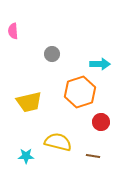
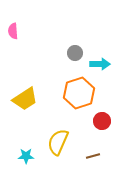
gray circle: moved 23 px right, 1 px up
orange hexagon: moved 1 px left, 1 px down
yellow trapezoid: moved 4 px left, 3 px up; rotated 20 degrees counterclockwise
red circle: moved 1 px right, 1 px up
yellow semicircle: rotated 80 degrees counterclockwise
brown line: rotated 24 degrees counterclockwise
